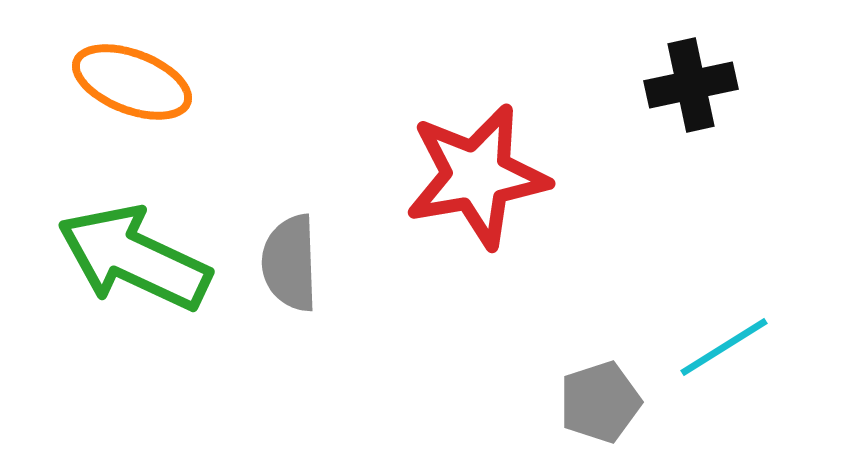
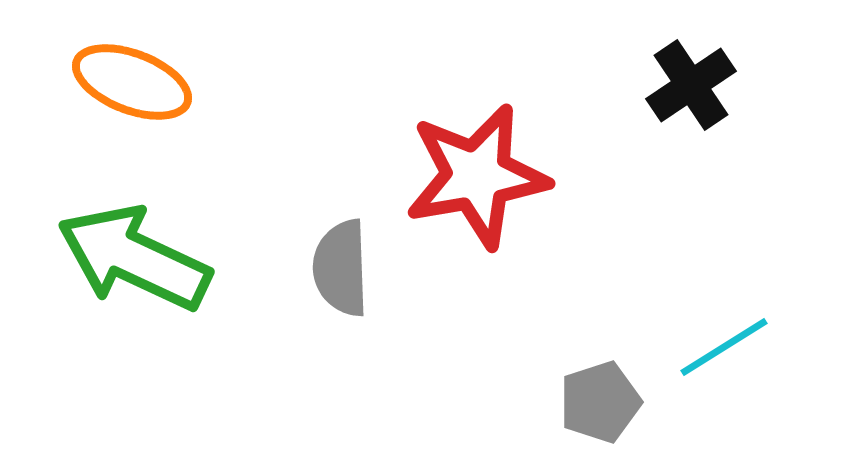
black cross: rotated 22 degrees counterclockwise
gray semicircle: moved 51 px right, 5 px down
